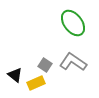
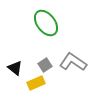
green ellipse: moved 27 px left
gray square: rotated 24 degrees clockwise
black triangle: moved 7 px up
